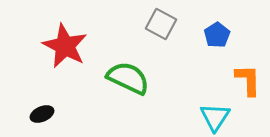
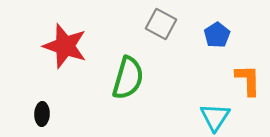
red star: rotated 9 degrees counterclockwise
green semicircle: rotated 81 degrees clockwise
black ellipse: rotated 65 degrees counterclockwise
